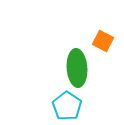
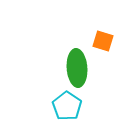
orange square: rotated 10 degrees counterclockwise
